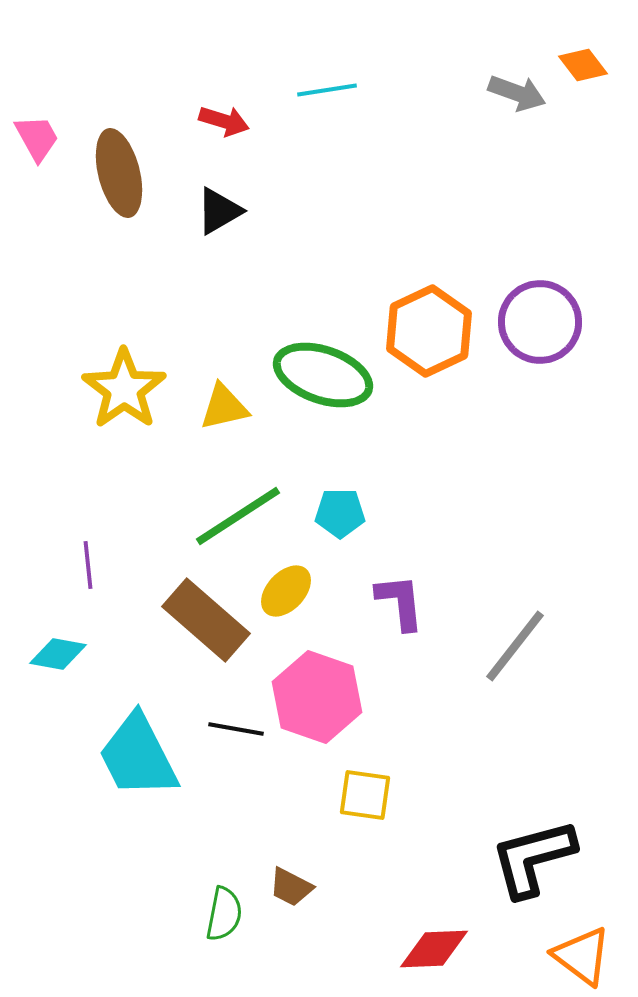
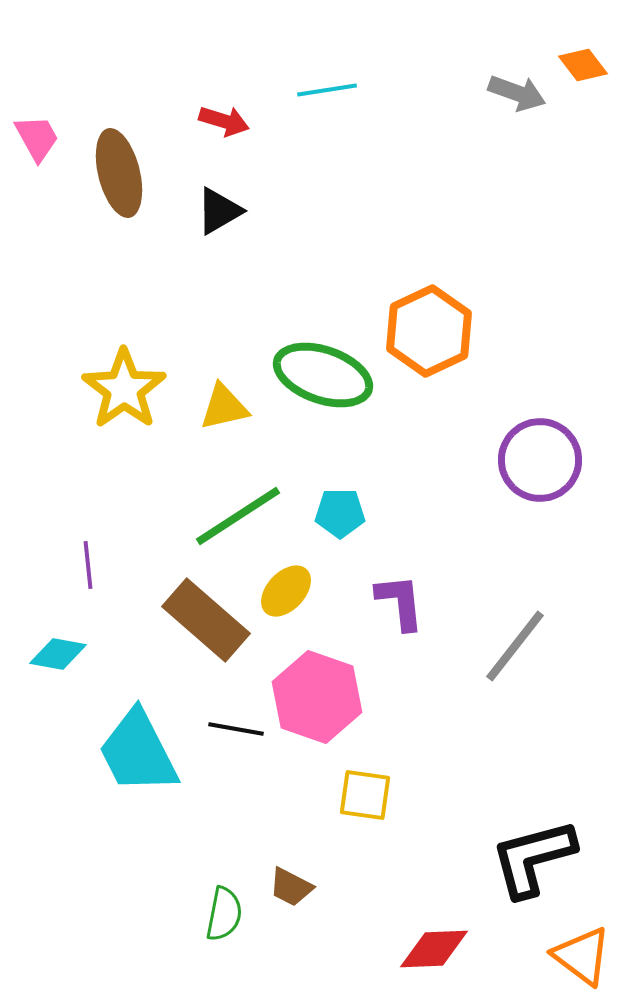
purple circle: moved 138 px down
cyan trapezoid: moved 4 px up
